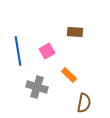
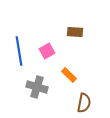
blue line: moved 1 px right
